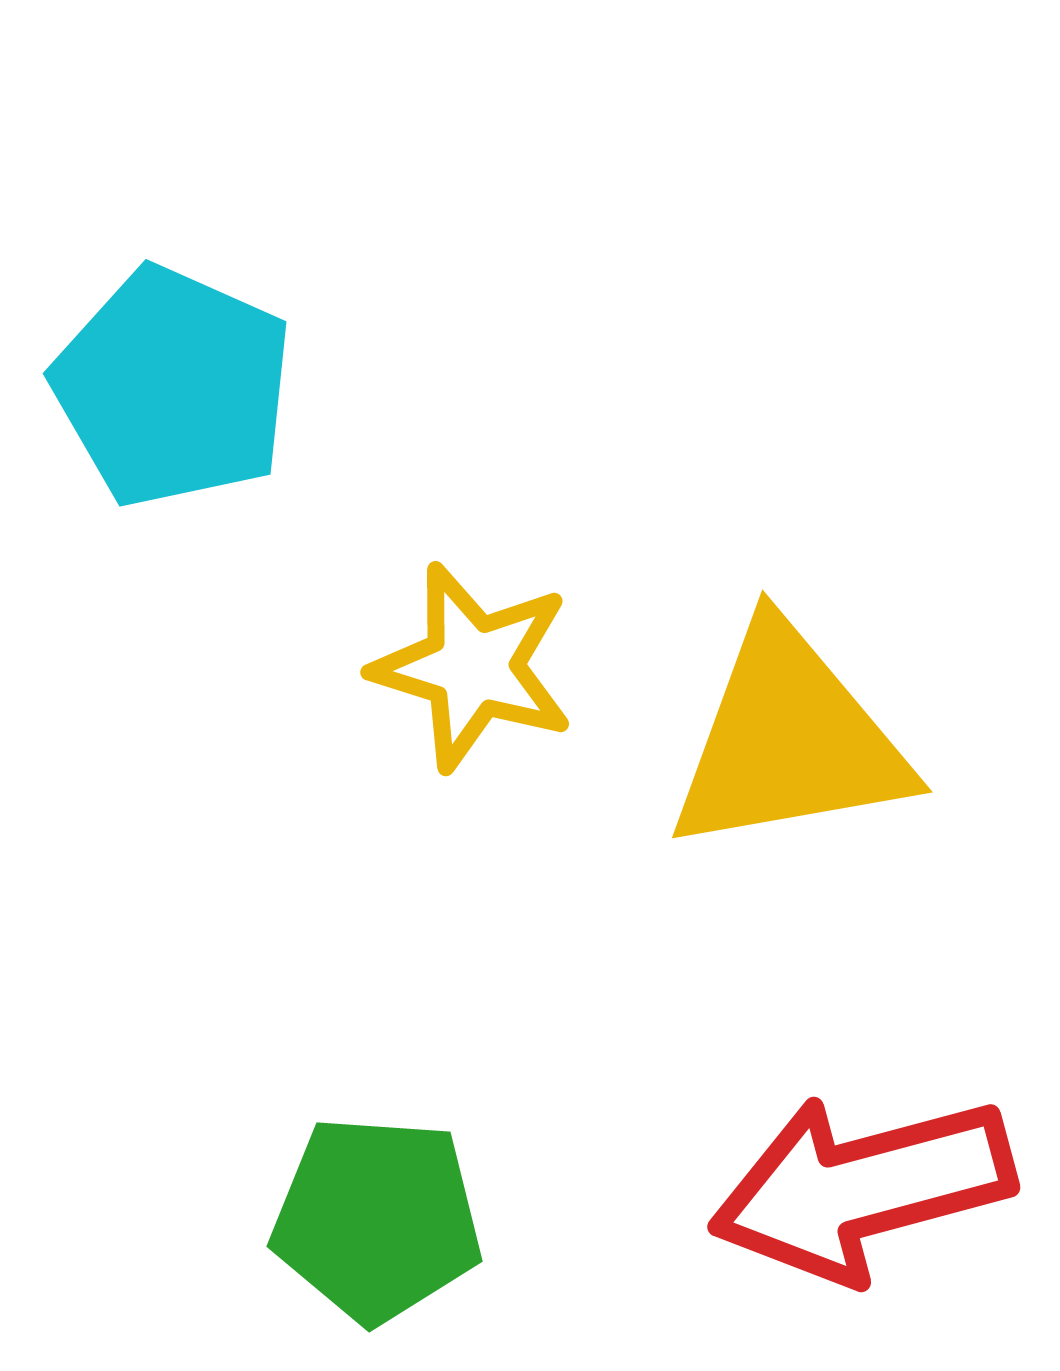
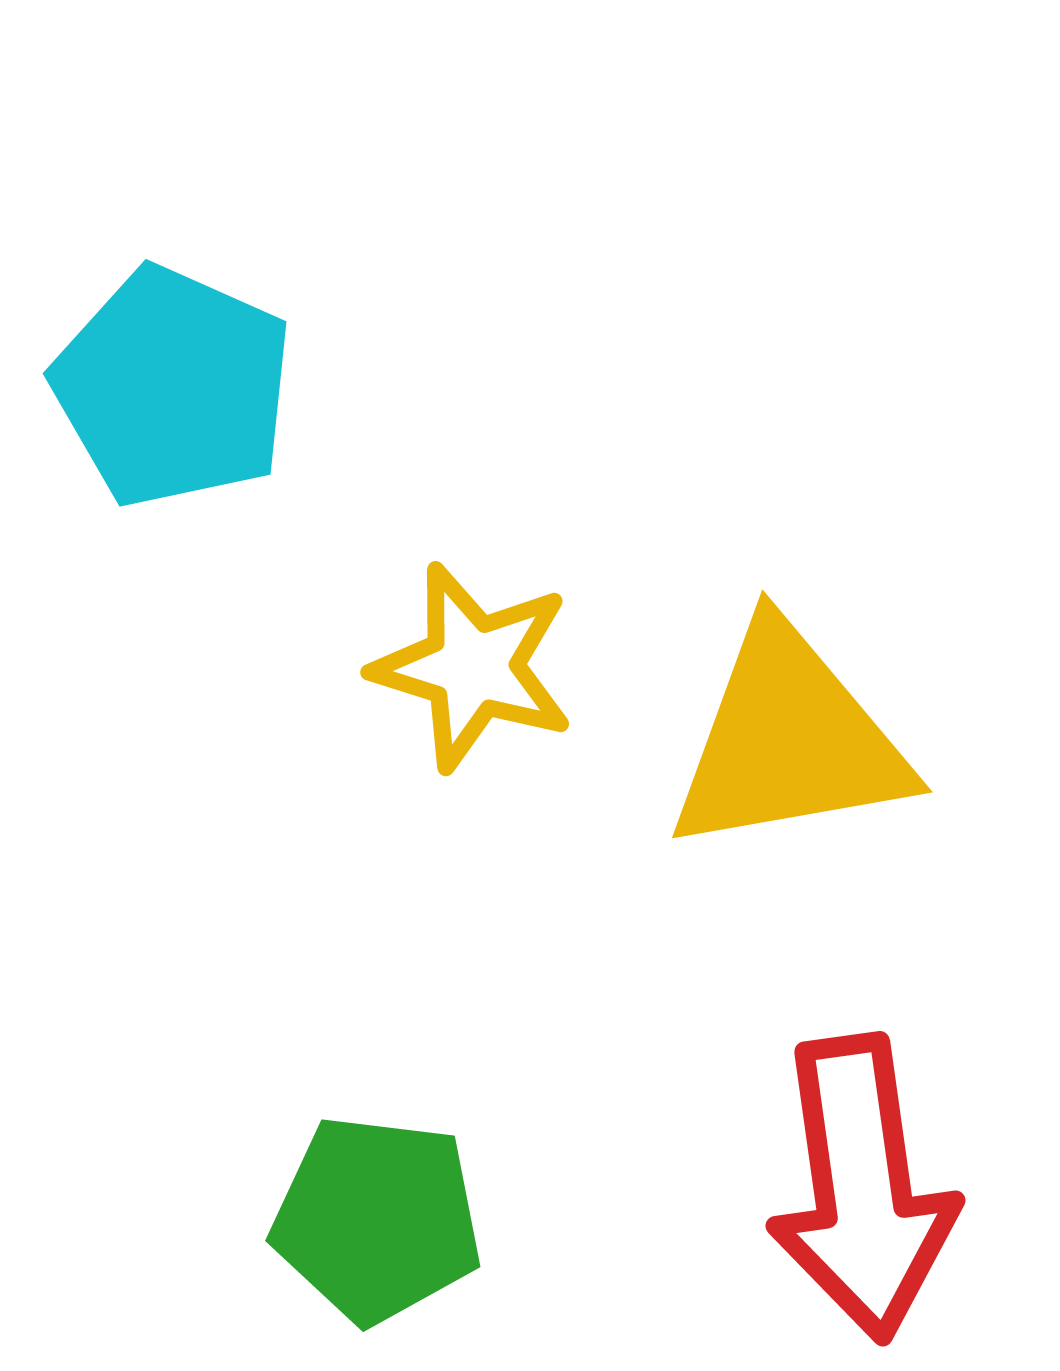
red arrow: rotated 83 degrees counterclockwise
green pentagon: rotated 3 degrees clockwise
